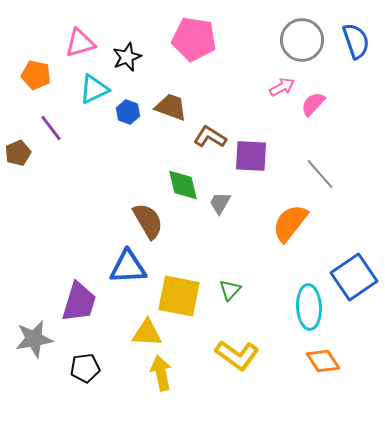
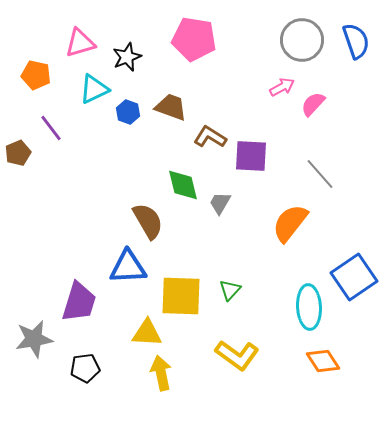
yellow square: moved 2 px right; rotated 9 degrees counterclockwise
